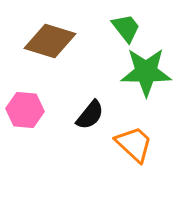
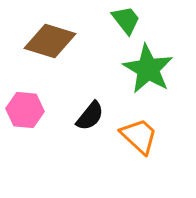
green trapezoid: moved 8 px up
green star: moved 2 px right, 3 px up; rotated 30 degrees clockwise
black semicircle: moved 1 px down
orange trapezoid: moved 5 px right, 8 px up
